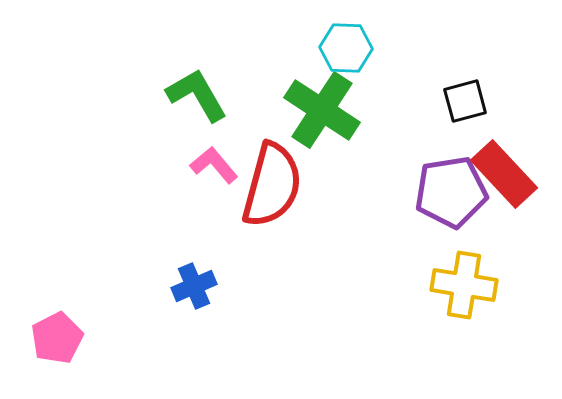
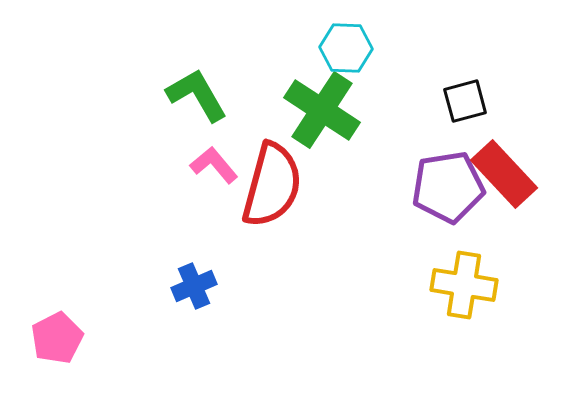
purple pentagon: moved 3 px left, 5 px up
